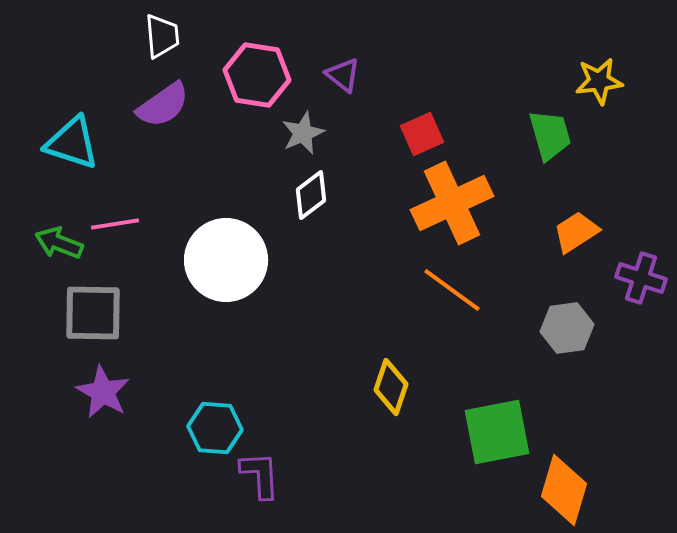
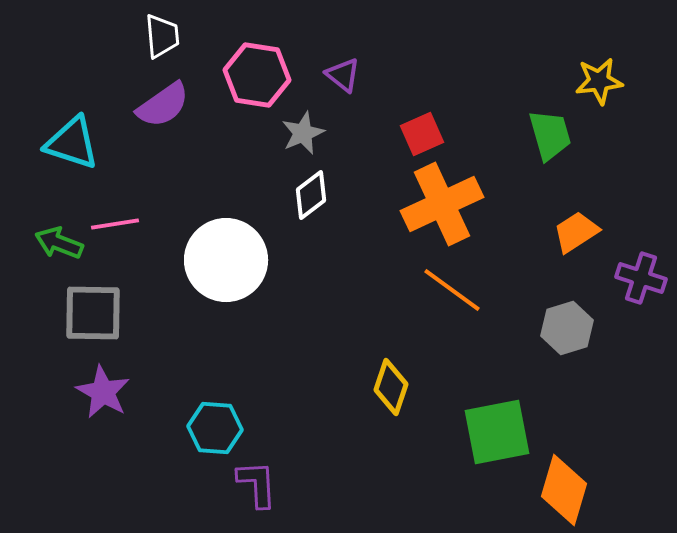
orange cross: moved 10 px left, 1 px down
gray hexagon: rotated 9 degrees counterclockwise
purple L-shape: moved 3 px left, 9 px down
